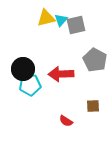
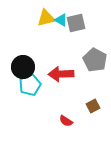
cyan triangle: rotated 40 degrees counterclockwise
gray square: moved 2 px up
black circle: moved 2 px up
cyan pentagon: rotated 15 degrees counterclockwise
brown square: rotated 24 degrees counterclockwise
